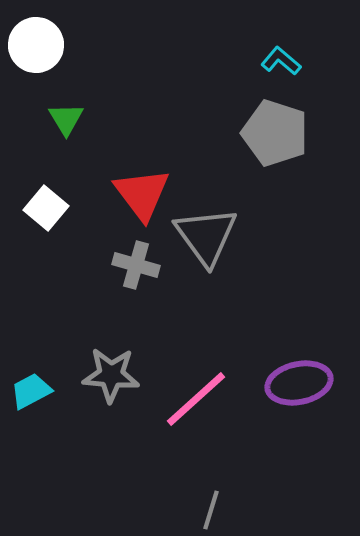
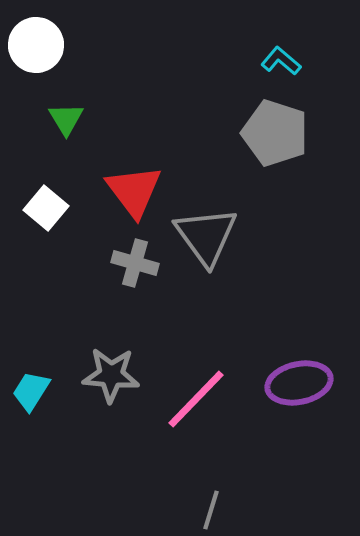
red triangle: moved 8 px left, 3 px up
gray cross: moved 1 px left, 2 px up
cyan trapezoid: rotated 30 degrees counterclockwise
pink line: rotated 4 degrees counterclockwise
